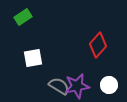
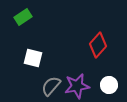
white square: rotated 24 degrees clockwise
gray semicircle: moved 8 px left; rotated 80 degrees counterclockwise
